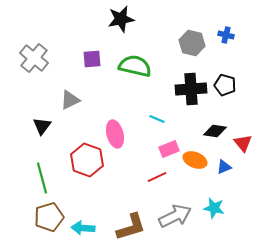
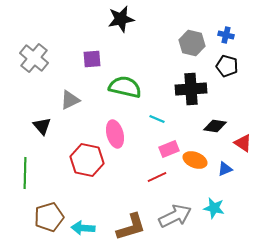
green semicircle: moved 10 px left, 21 px down
black pentagon: moved 2 px right, 19 px up
black triangle: rotated 18 degrees counterclockwise
black diamond: moved 5 px up
red triangle: rotated 18 degrees counterclockwise
red hexagon: rotated 8 degrees counterclockwise
blue triangle: moved 1 px right, 2 px down
green line: moved 17 px left, 5 px up; rotated 16 degrees clockwise
